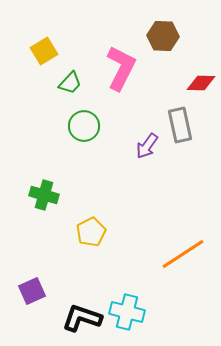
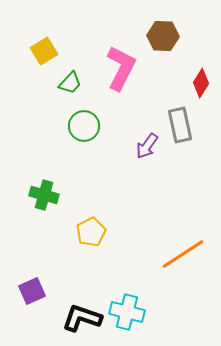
red diamond: rotated 60 degrees counterclockwise
